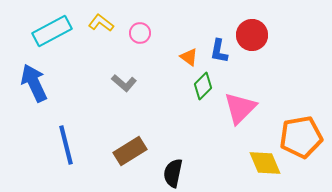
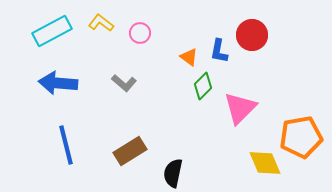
blue arrow: moved 24 px right; rotated 60 degrees counterclockwise
